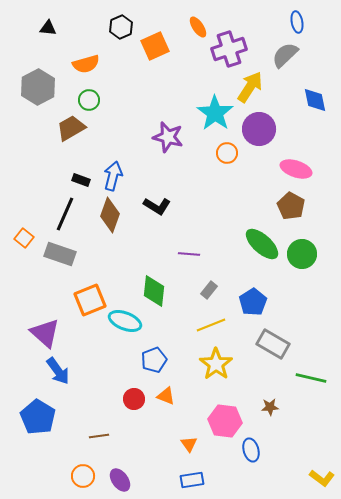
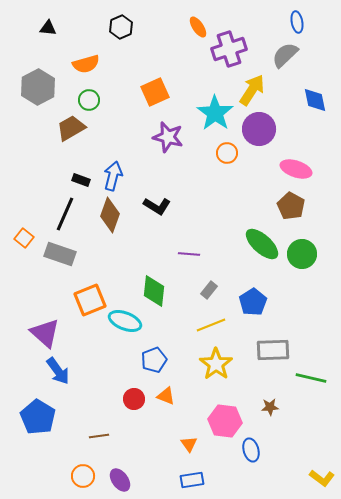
orange square at (155, 46): moved 46 px down
yellow arrow at (250, 87): moved 2 px right, 3 px down
gray rectangle at (273, 344): moved 6 px down; rotated 32 degrees counterclockwise
